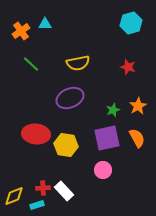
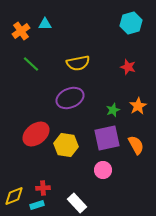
red ellipse: rotated 44 degrees counterclockwise
orange semicircle: moved 1 px left, 7 px down
white rectangle: moved 13 px right, 12 px down
